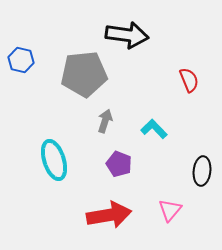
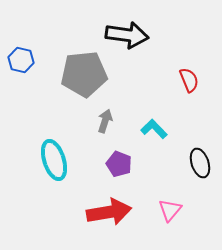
black ellipse: moved 2 px left, 8 px up; rotated 24 degrees counterclockwise
red arrow: moved 3 px up
